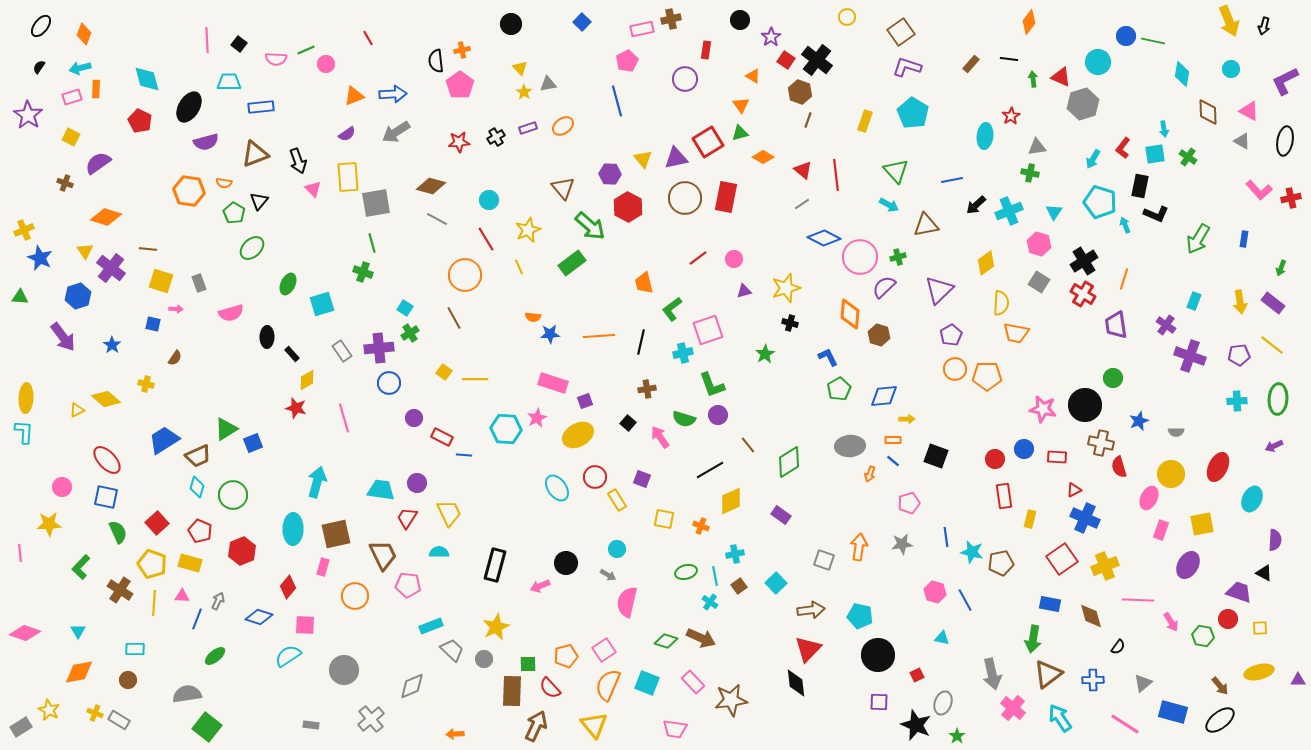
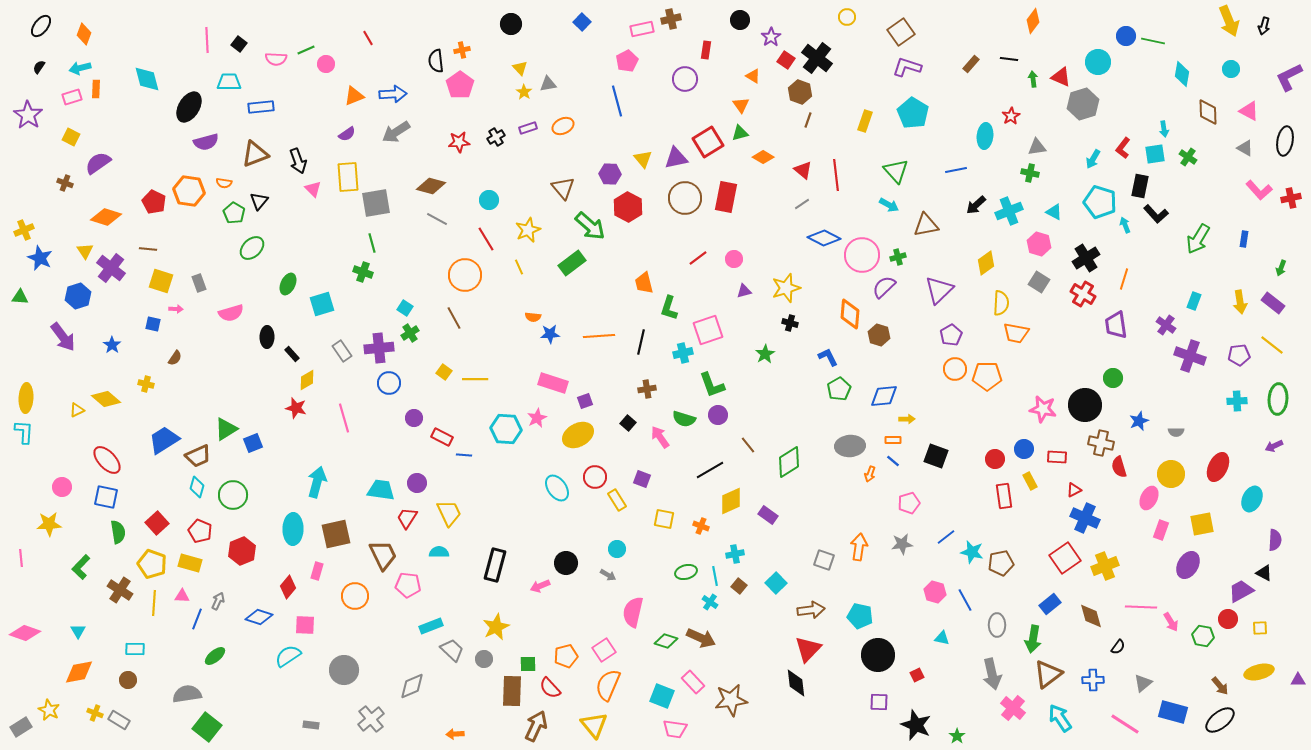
orange diamond at (1029, 22): moved 4 px right, 1 px up
black cross at (817, 60): moved 2 px up
purple L-shape at (1285, 81): moved 4 px right, 4 px up
red pentagon at (140, 121): moved 14 px right, 81 px down
orange ellipse at (563, 126): rotated 10 degrees clockwise
gray triangle at (1242, 141): moved 3 px right, 7 px down
blue line at (952, 180): moved 4 px right, 10 px up
cyan triangle at (1054, 212): rotated 36 degrees counterclockwise
black L-shape at (1156, 214): rotated 25 degrees clockwise
pink circle at (860, 257): moved 2 px right, 2 px up
black cross at (1084, 261): moved 2 px right, 3 px up
green L-shape at (672, 309): moved 3 px left, 1 px up; rotated 35 degrees counterclockwise
purple rectangle at (781, 515): moved 13 px left
yellow rectangle at (1030, 519): moved 38 px up; rotated 42 degrees counterclockwise
green semicircle at (118, 532): rotated 15 degrees clockwise
blue line at (946, 537): rotated 60 degrees clockwise
pink line at (20, 553): moved 1 px right, 5 px down
red square at (1062, 559): moved 3 px right, 1 px up
pink rectangle at (323, 567): moved 6 px left, 4 px down
brown square at (739, 586): rotated 14 degrees counterclockwise
purple trapezoid at (1239, 592): moved 2 px right, 1 px up; rotated 48 degrees counterclockwise
pink line at (1138, 600): moved 3 px right, 7 px down
pink semicircle at (627, 602): moved 6 px right, 10 px down
blue rectangle at (1050, 604): rotated 50 degrees counterclockwise
cyan square at (647, 683): moved 15 px right, 13 px down
gray ellipse at (943, 703): moved 54 px right, 78 px up; rotated 20 degrees counterclockwise
